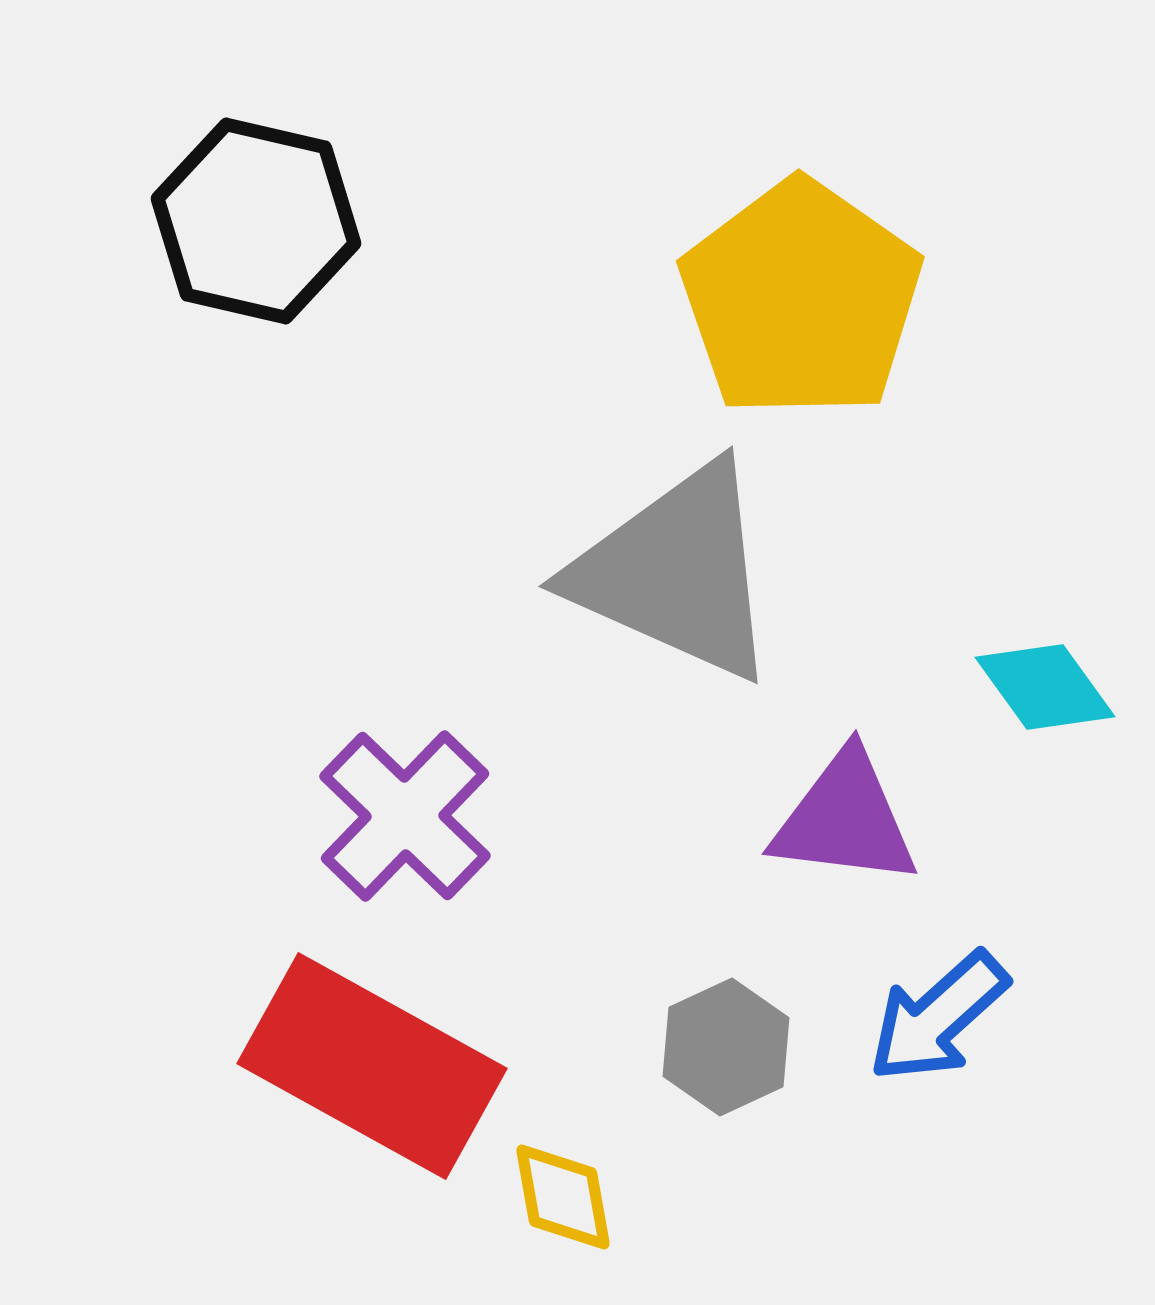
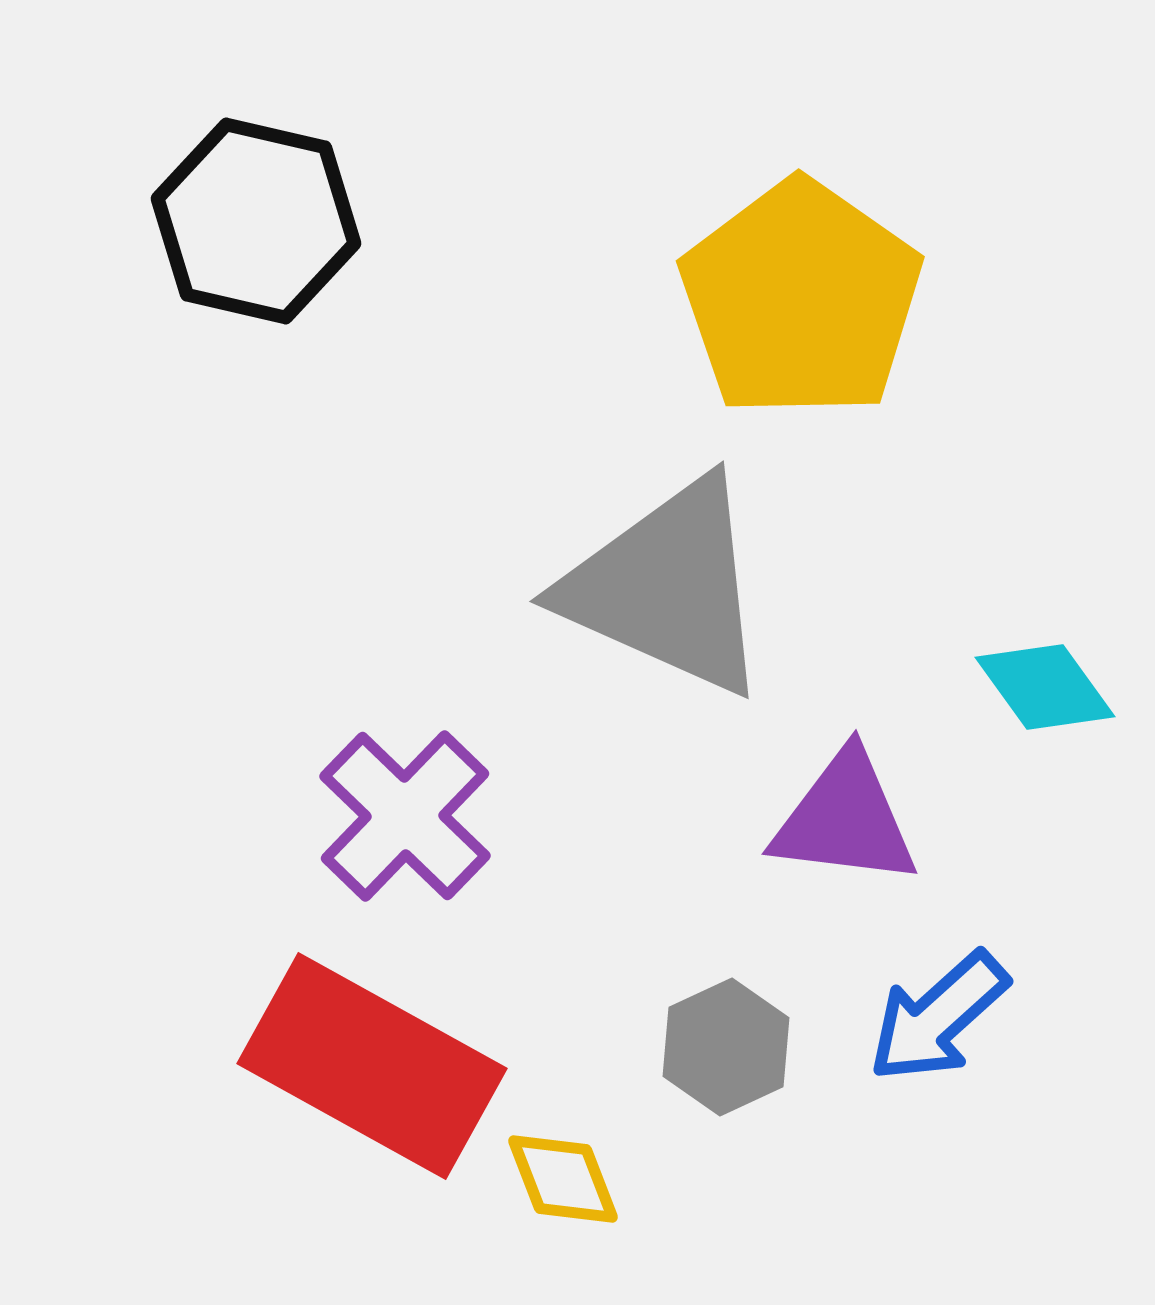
gray triangle: moved 9 px left, 15 px down
yellow diamond: moved 18 px up; rotated 11 degrees counterclockwise
